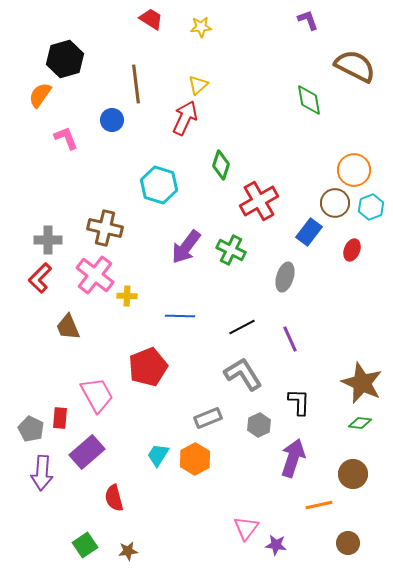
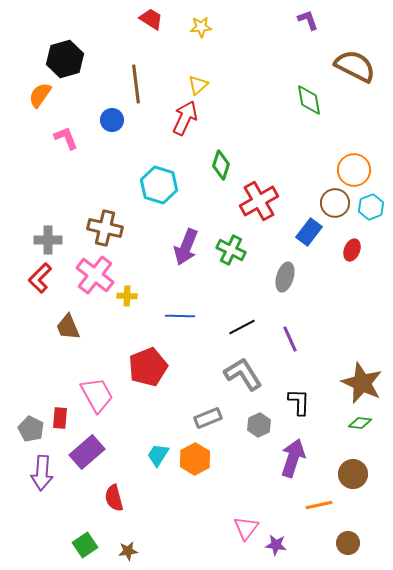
purple arrow at (186, 247): rotated 15 degrees counterclockwise
